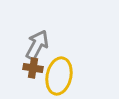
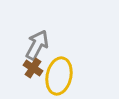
brown cross: rotated 24 degrees clockwise
